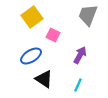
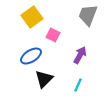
black triangle: rotated 42 degrees clockwise
